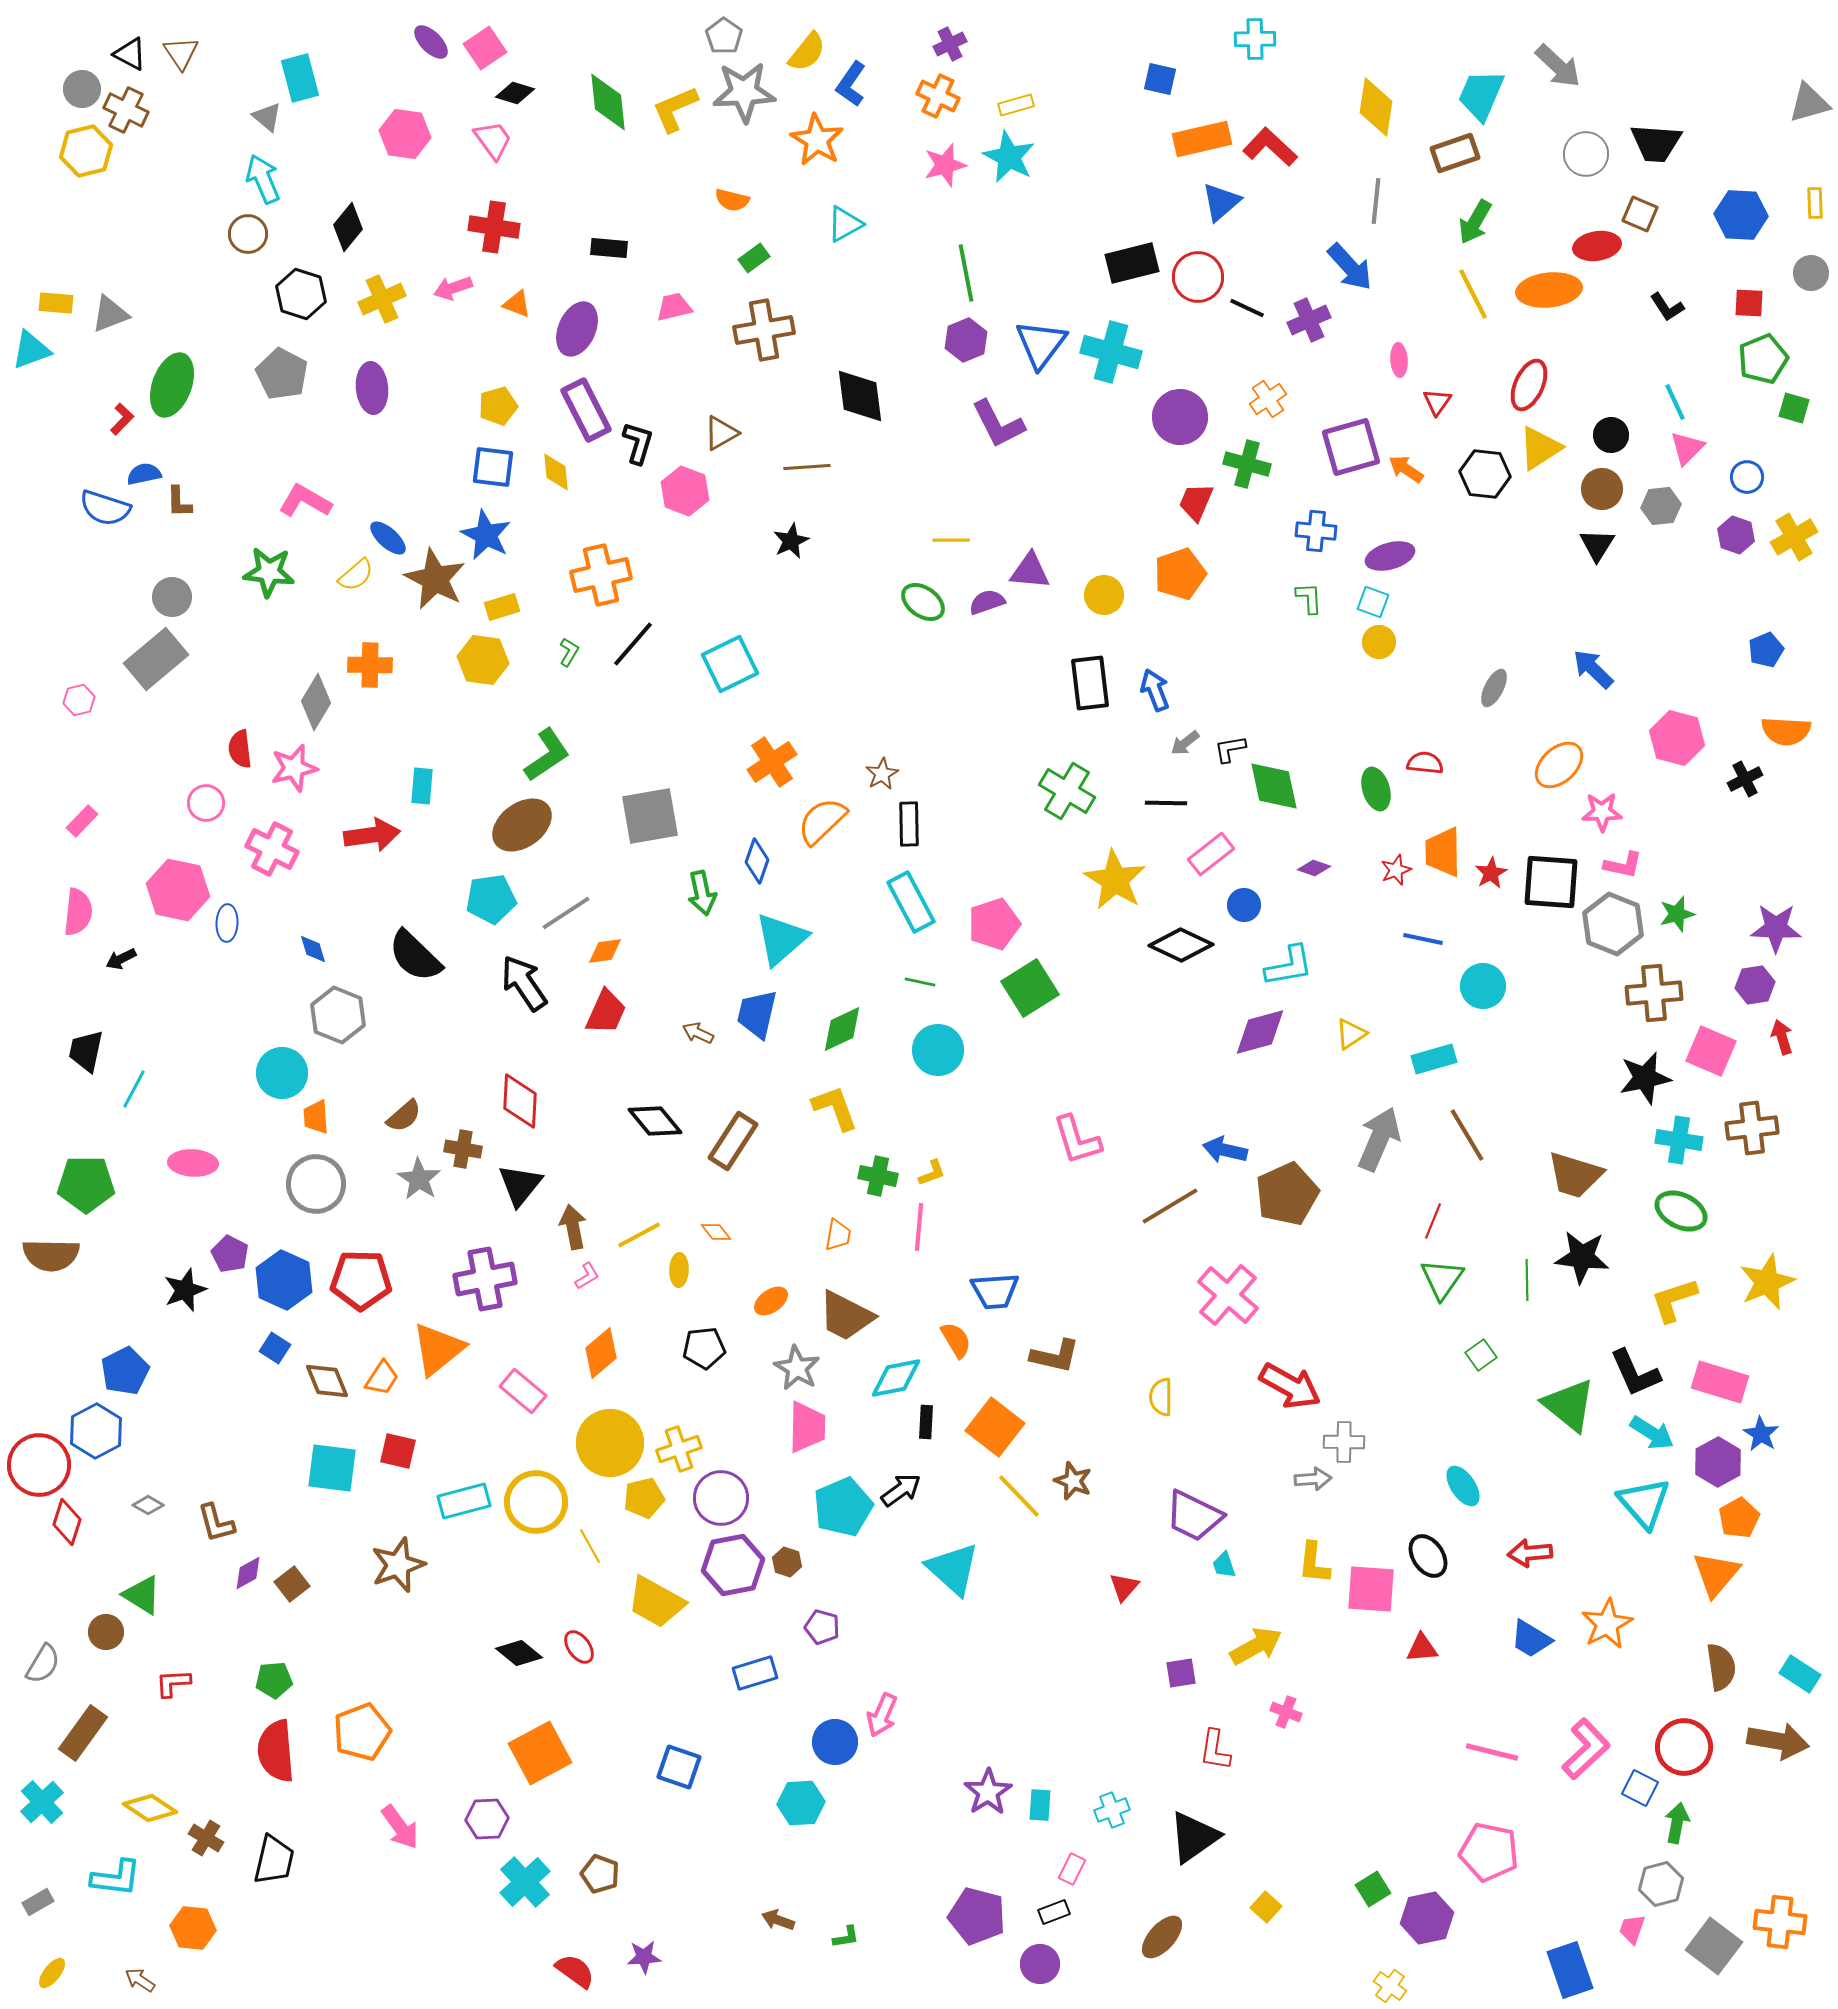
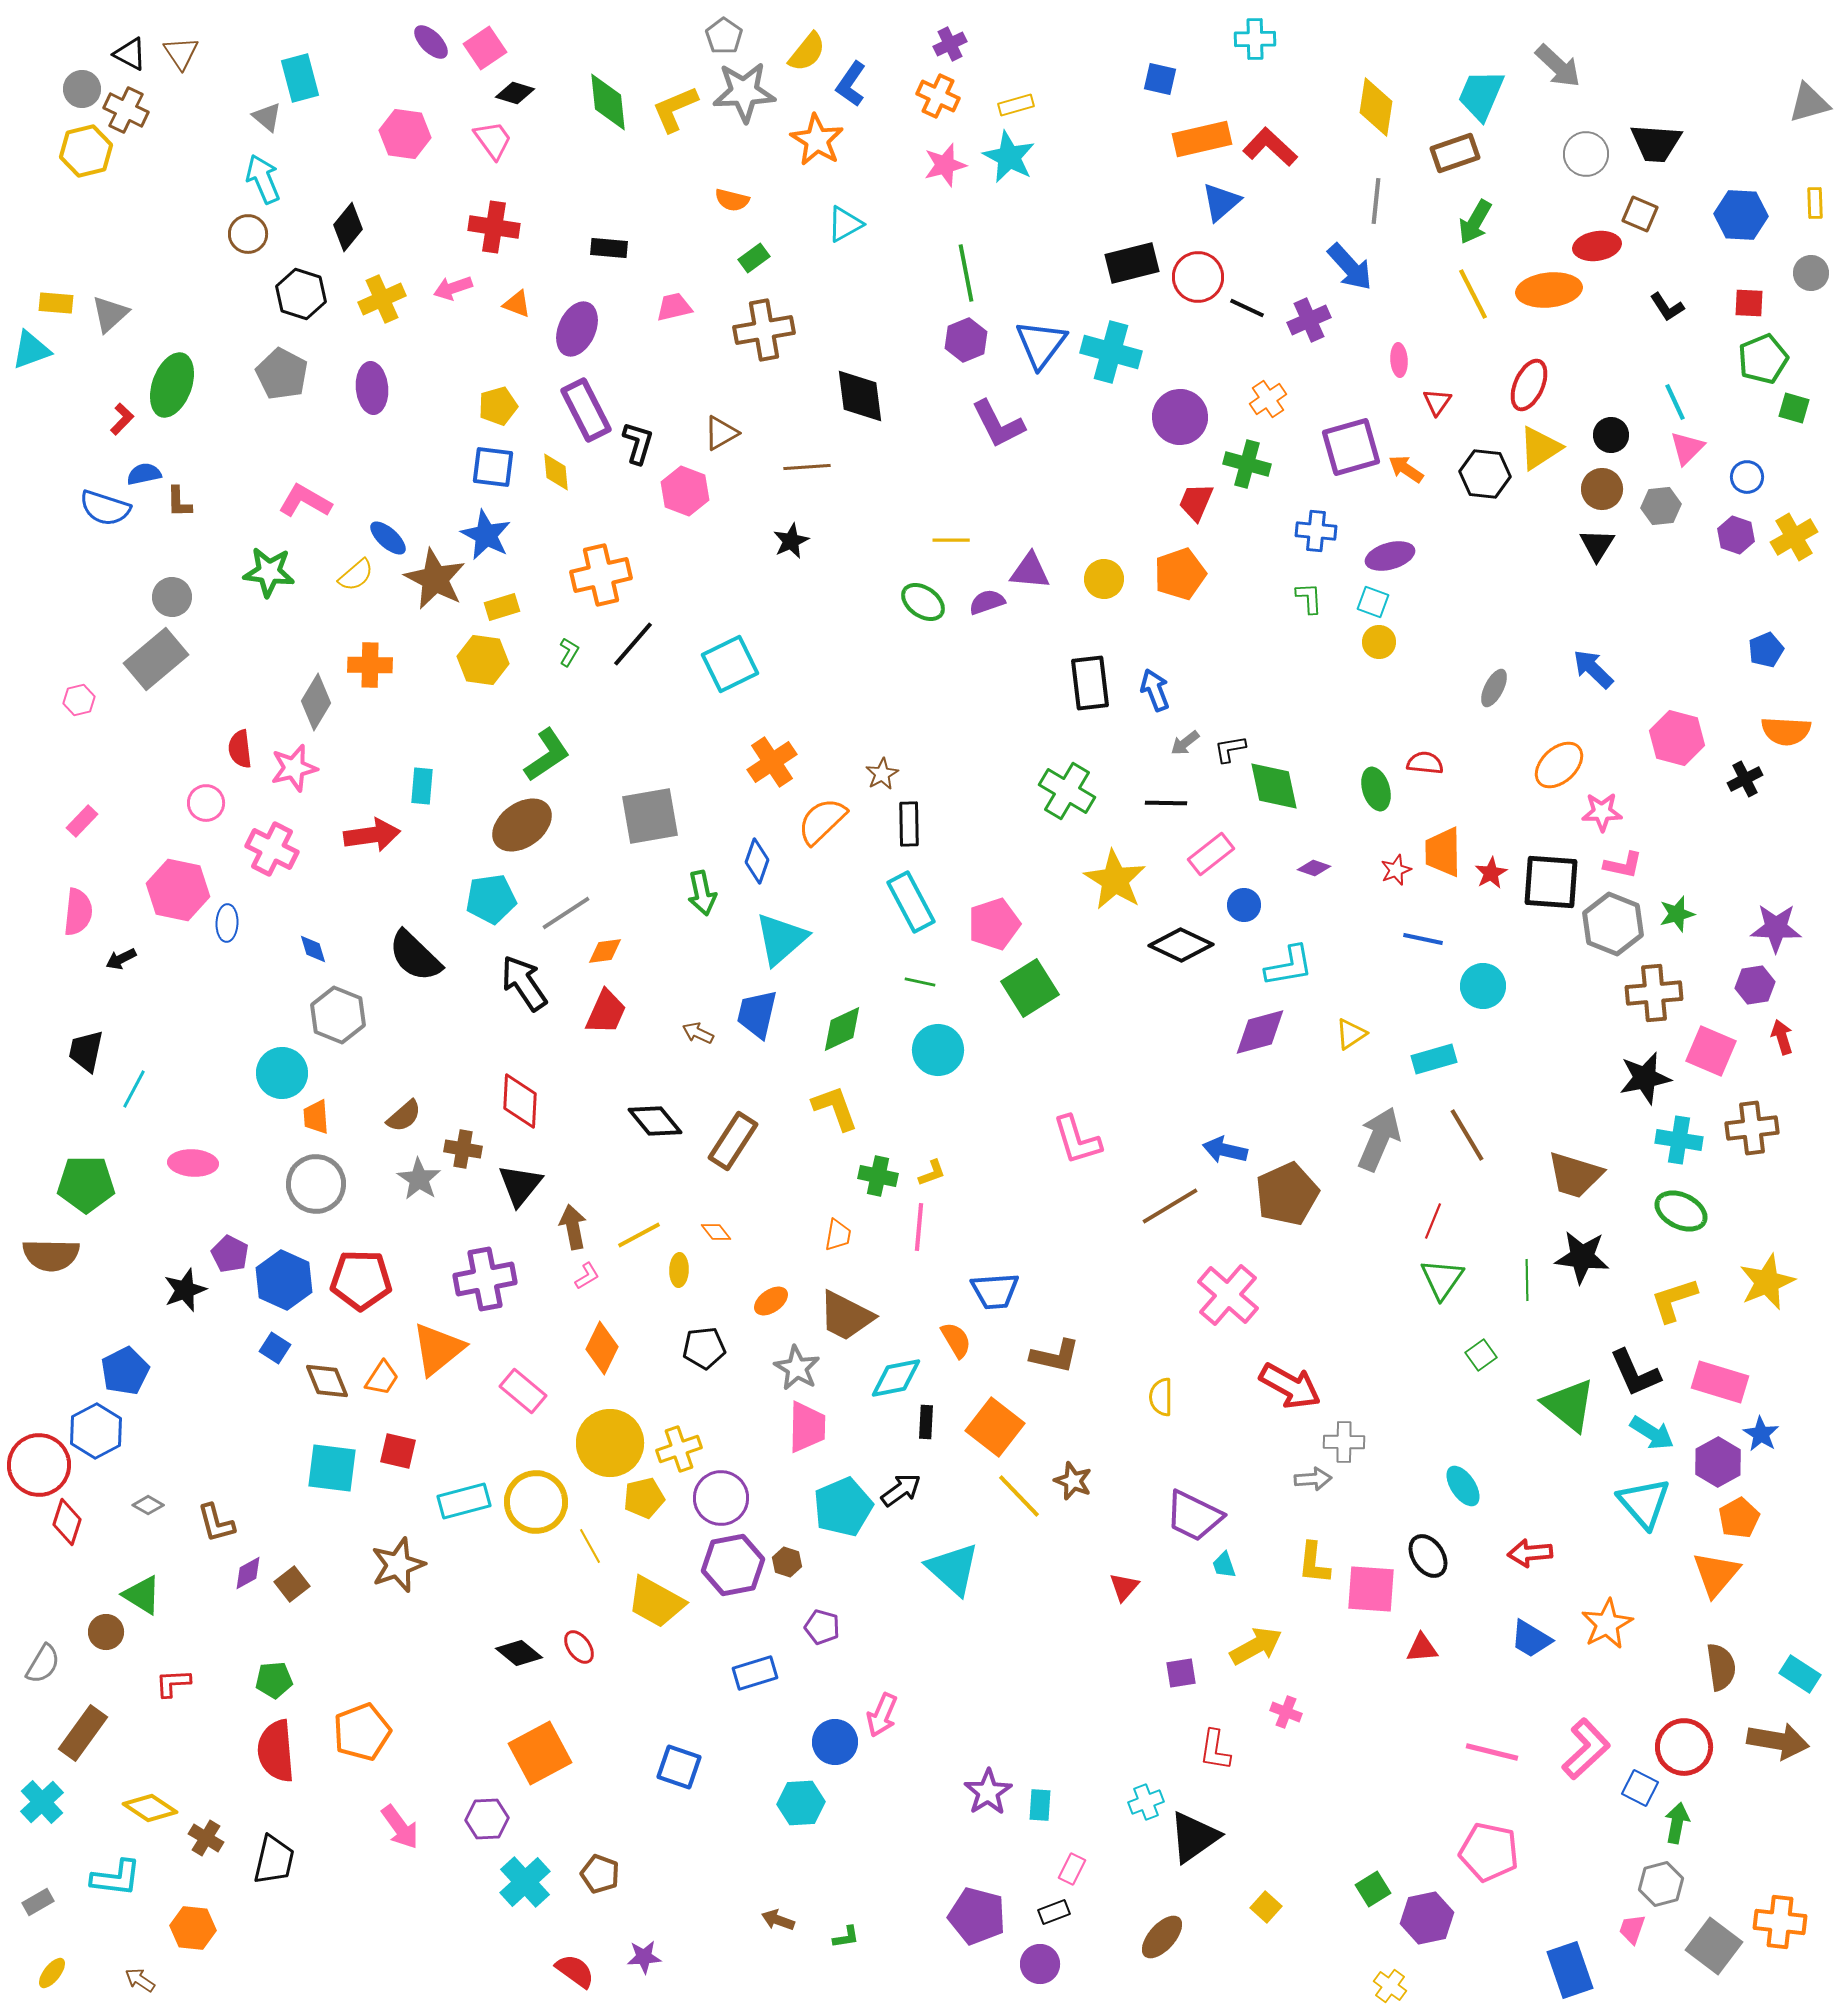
gray triangle at (110, 314): rotated 21 degrees counterclockwise
yellow circle at (1104, 595): moved 16 px up
orange diamond at (601, 1353): moved 1 px right, 5 px up; rotated 24 degrees counterclockwise
cyan cross at (1112, 1810): moved 34 px right, 8 px up
